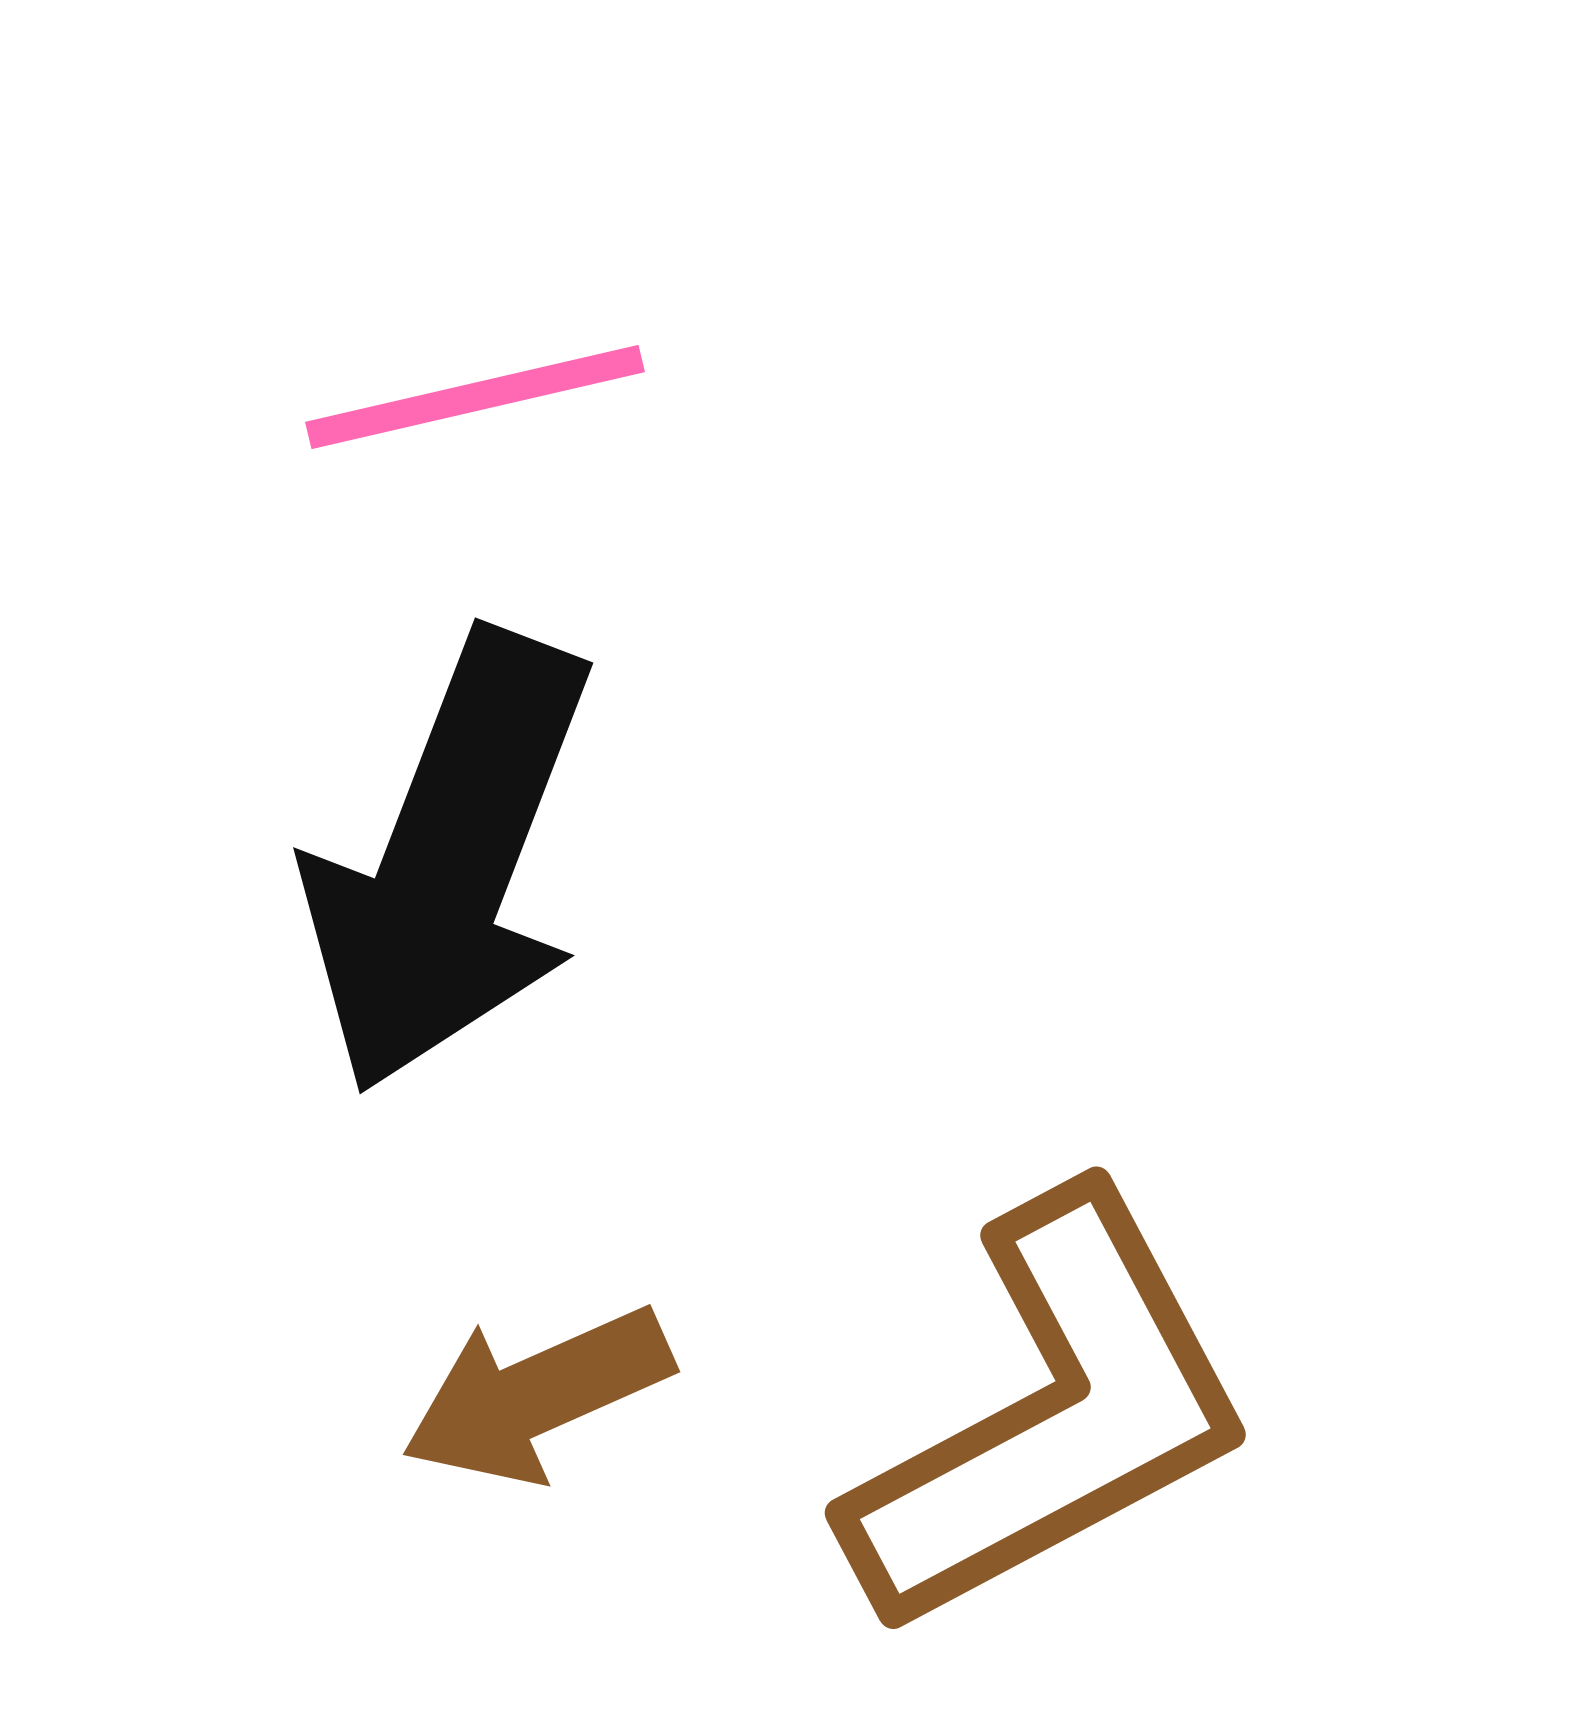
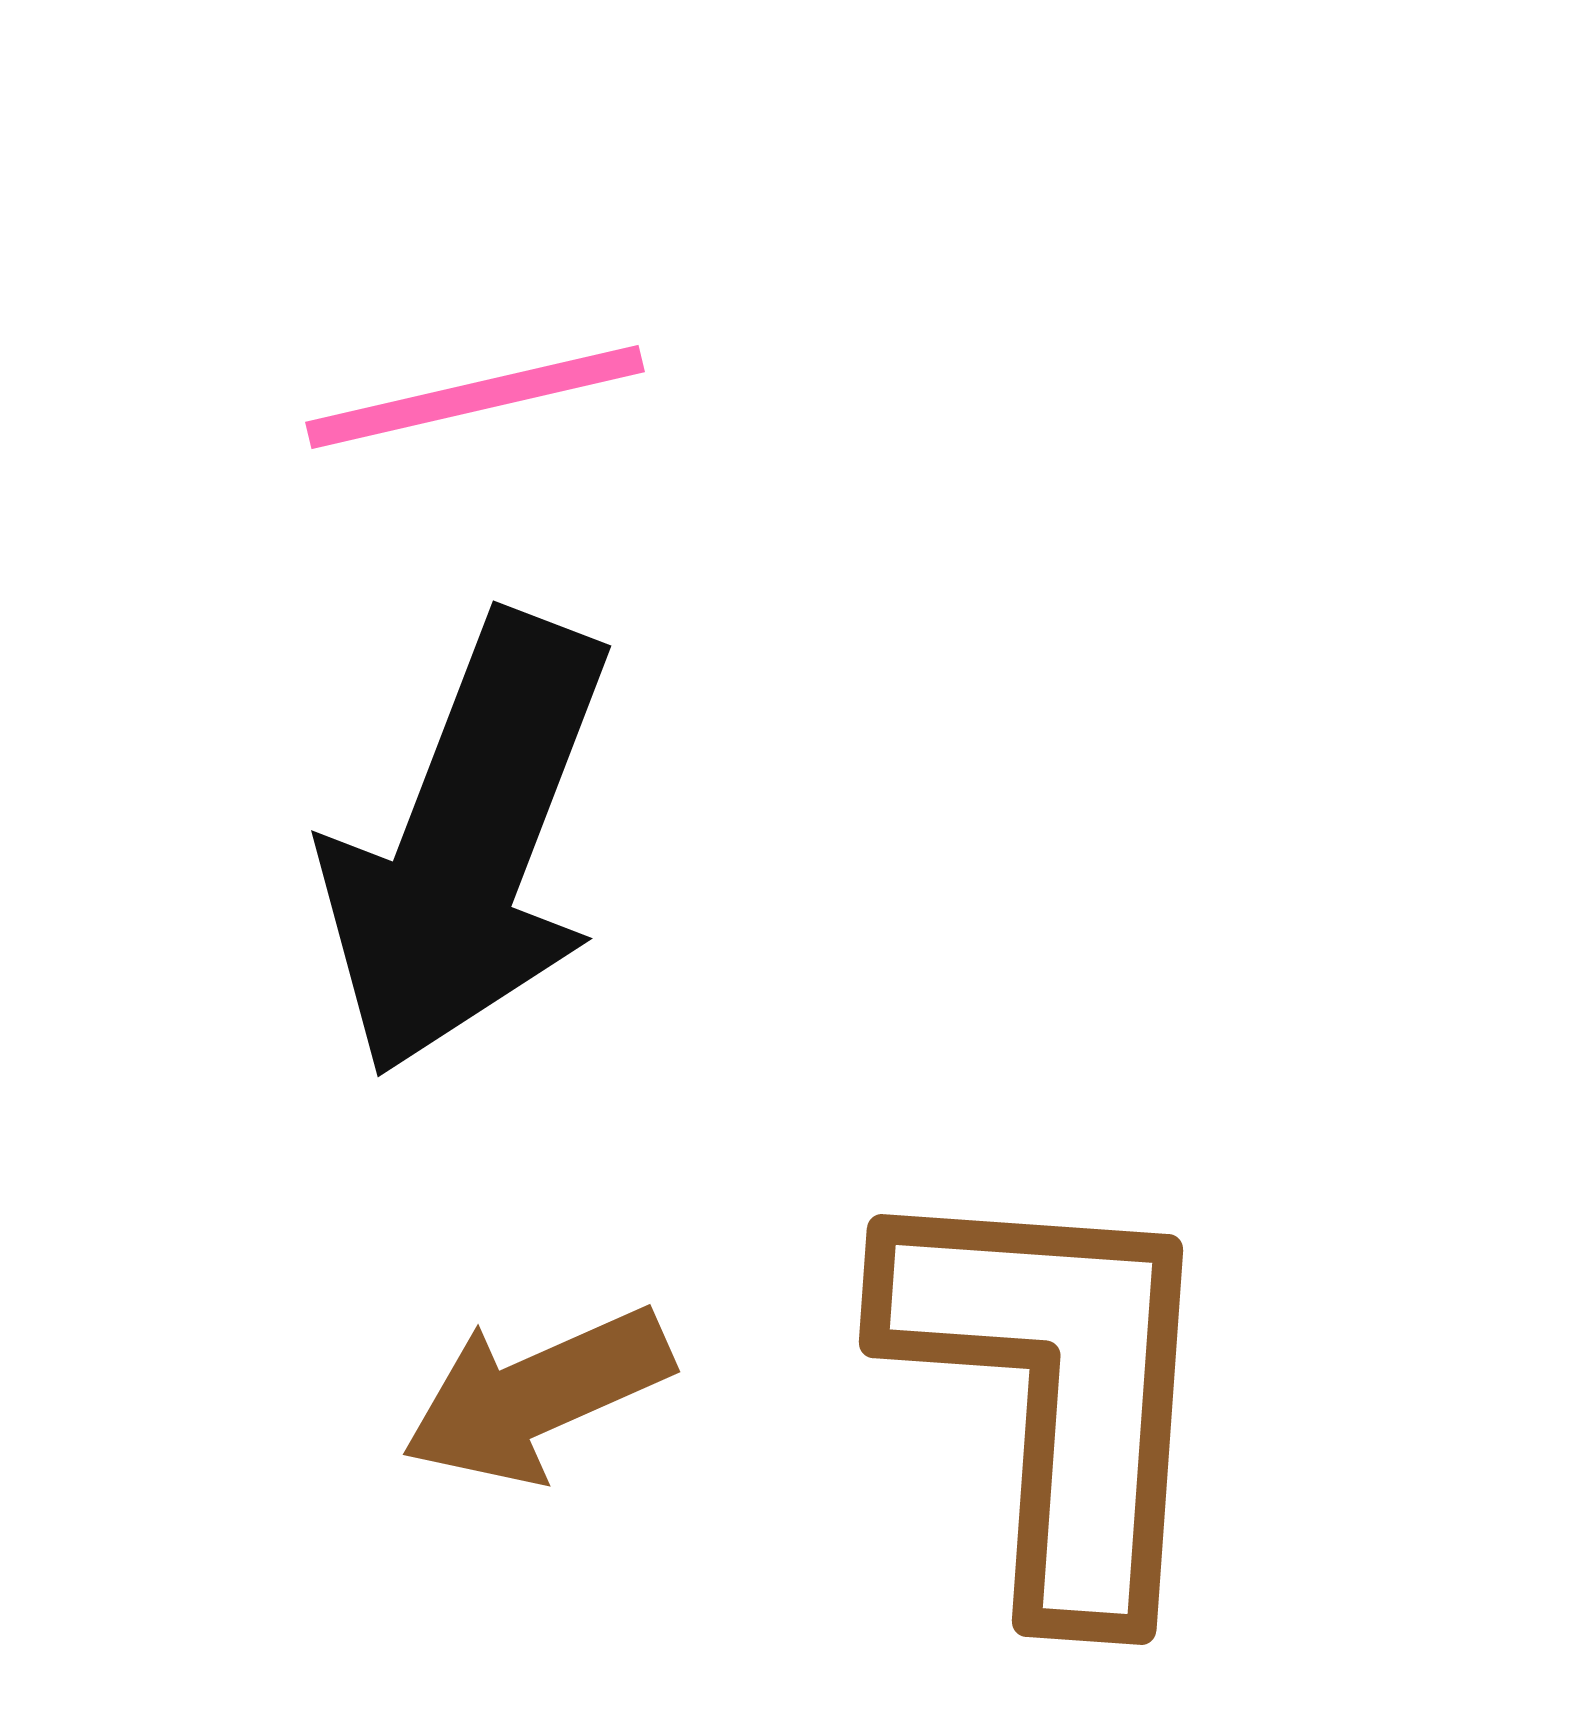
black arrow: moved 18 px right, 17 px up
brown L-shape: moved 5 px right, 24 px up; rotated 58 degrees counterclockwise
